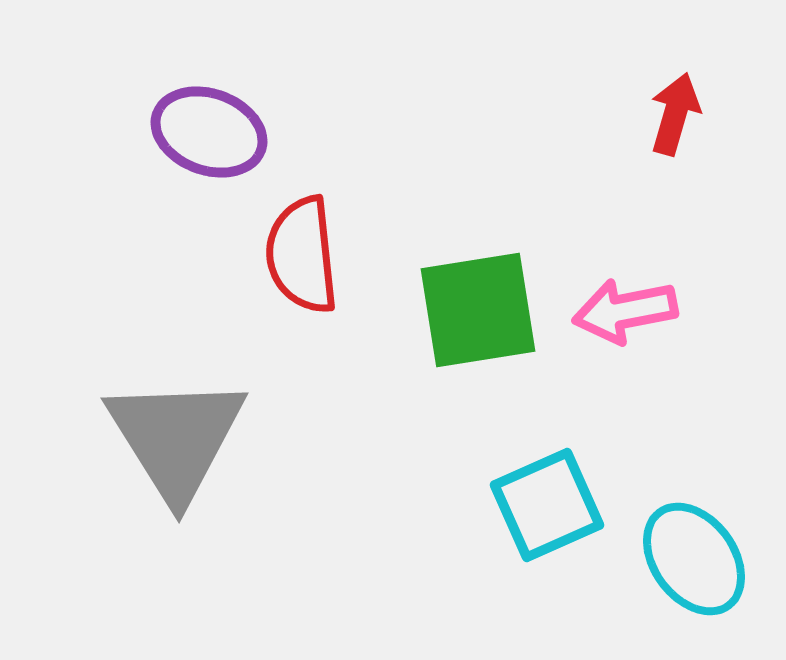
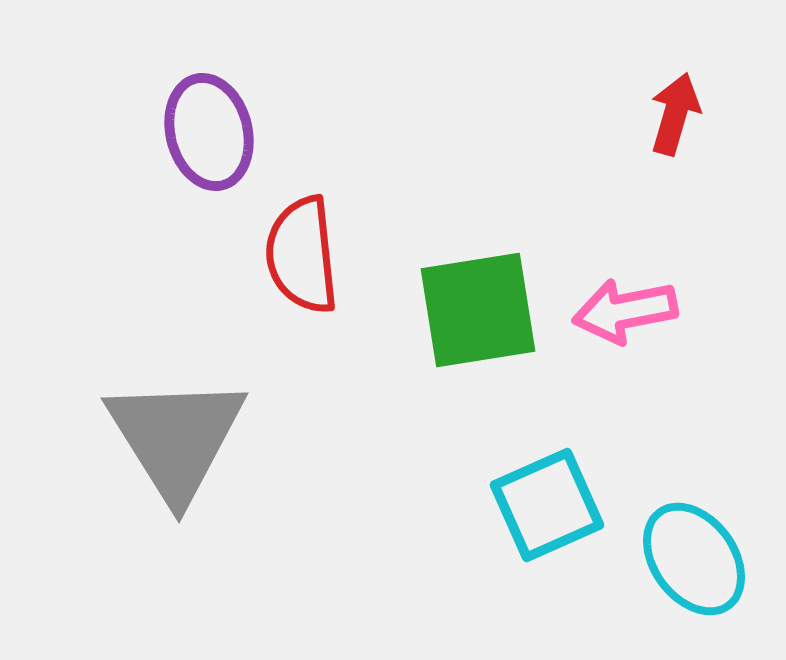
purple ellipse: rotated 56 degrees clockwise
